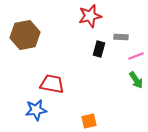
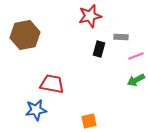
green arrow: rotated 96 degrees clockwise
